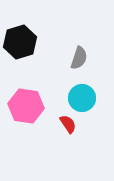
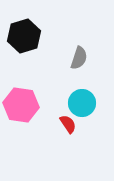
black hexagon: moved 4 px right, 6 px up
cyan circle: moved 5 px down
pink hexagon: moved 5 px left, 1 px up
